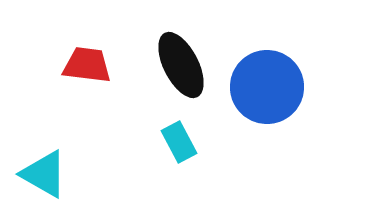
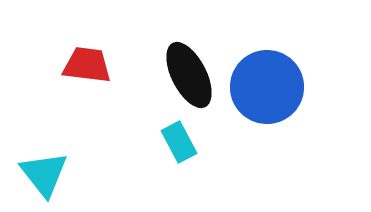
black ellipse: moved 8 px right, 10 px down
cyan triangle: rotated 22 degrees clockwise
